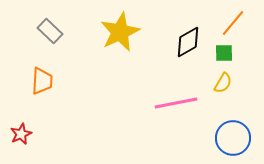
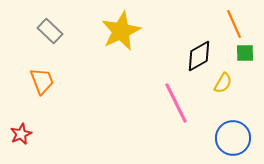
orange line: moved 1 px right, 1 px down; rotated 64 degrees counterclockwise
yellow star: moved 1 px right, 1 px up
black diamond: moved 11 px right, 14 px down
green square: moved 21 px right
orange trapezoid: rotated 24 degrees counterclockwise
pink line: rotated 75 degrees clockwise
